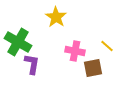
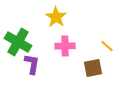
pink cross: moved 10 px left, 5 px up; rotated 12 degrees counterclockwise
